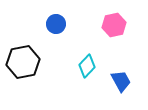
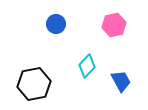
black hexagon: moved 11 px right, 22 px down
